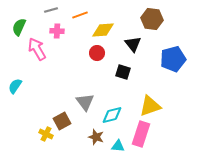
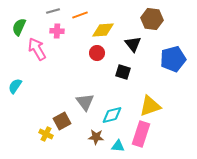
gray line: moved 2 px right, 1 px down
brown star: rotated 14 degrees counterclockwise
